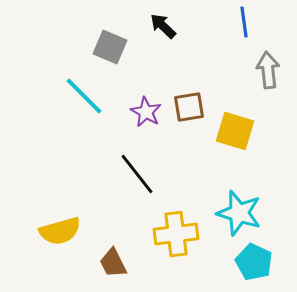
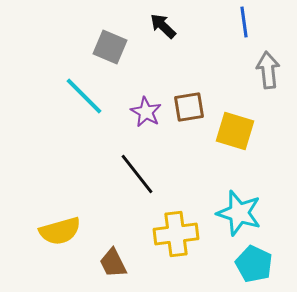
cyan pentagon: moved 2 px down
